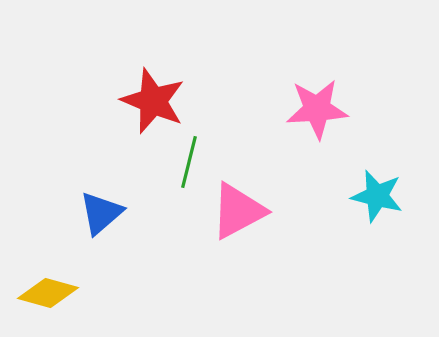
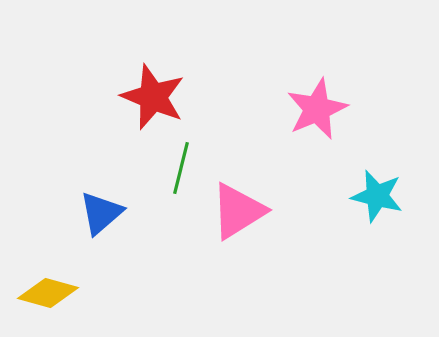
red star: moved 4 px up
pink star: rotated 20 degrees counterclockwise
green line: moved 8 px left, 6 px down
pink triangle: rotated 4 degrees counterclockwise
